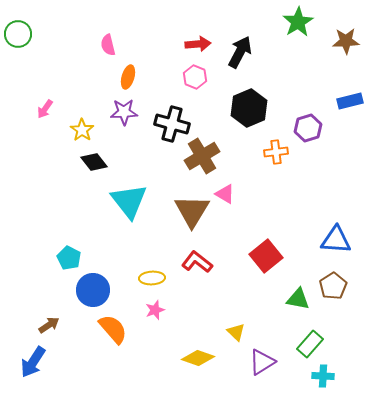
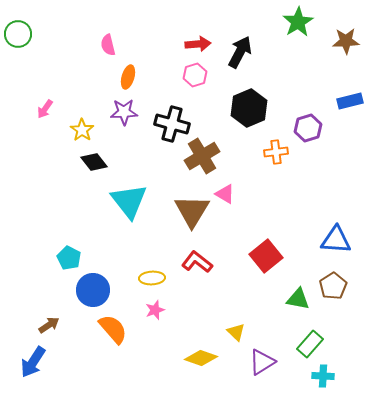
pink hexagon: moved 2 px up; rotated 20 degrees clockwise
yellow diamond: moved 3 px right
